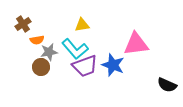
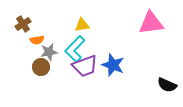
pink triangle: moved 15 px right, 21 px up
cyan L-shape: rotated 84 degrees clockwise
